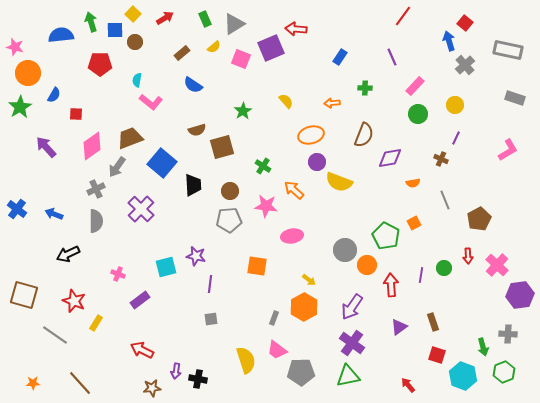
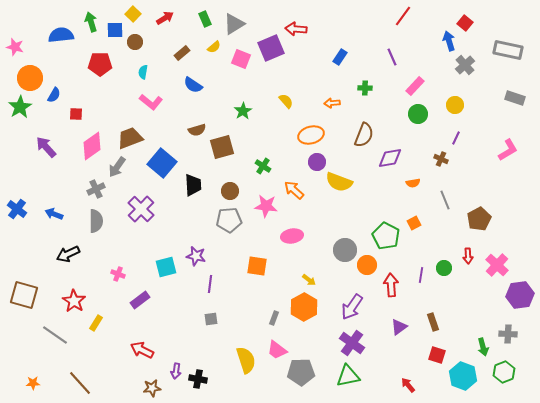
orange circle at (28, 73): moved 2 px right, 5 px down
cyan semicircle at (137, 80): moved 6 px right, 8 px up
red star at (74, 301): rotated 10 degrees clockwise
